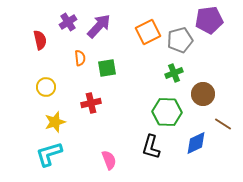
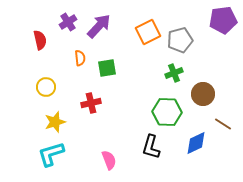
purple pentagon: moved 14 px right
cyan L-shape: moved 2 px right
